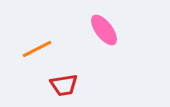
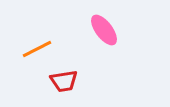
red trapezoid: moved 4 px up
